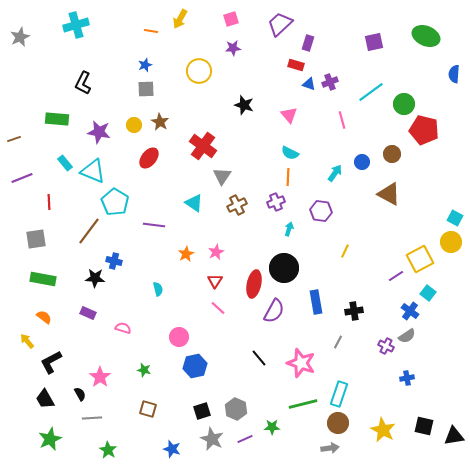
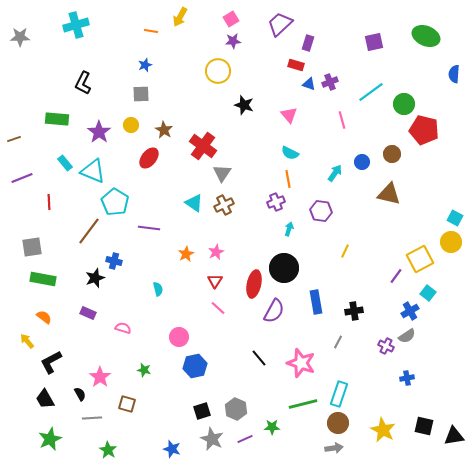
yellow arrow at (180, 19): moved 2 px up
pink square at (231, 19): rotated 14 degrees counterclockwise
gray star at (20, 37): rotated 24 degrees clockwise
purple star at (233, 48): moved 7 px up
yellow circle at (199, 71): moved 19 px right
gray square at (146, 89): moved 5 px left, 5 px down
brown star at (160, 122): moved 4 px right, 8 px down
yellow circle at (134, 125): moved 3 px left
purple star at (99, 132): rotated 25 degrees clockwise
gray triangle at (222, 176): moved 3 px up
orange line at (288, 177): moved 2 px down; rotated 12 degrees counterclockwise
brown triangle at (389, 194): rotated 15 degrees counterclockwise
brown cross at (237, 205): moved 13 px left
purple line at (154, 225): moved 5 px left, 3 px down
gray square at (36, 239): moved 4 px left, 8 px down
purple line at (396, 276): rotated 21 degrees counterclockwise
black star at (95, 278): rotated 24 degrees counterclockwise
blue cross at (410, 311): rotated 24 degrees clockwise
brown square at (148, 409): moved 21 px left, 5 px up
gray arrow at (330, 448): moved 4 px right
